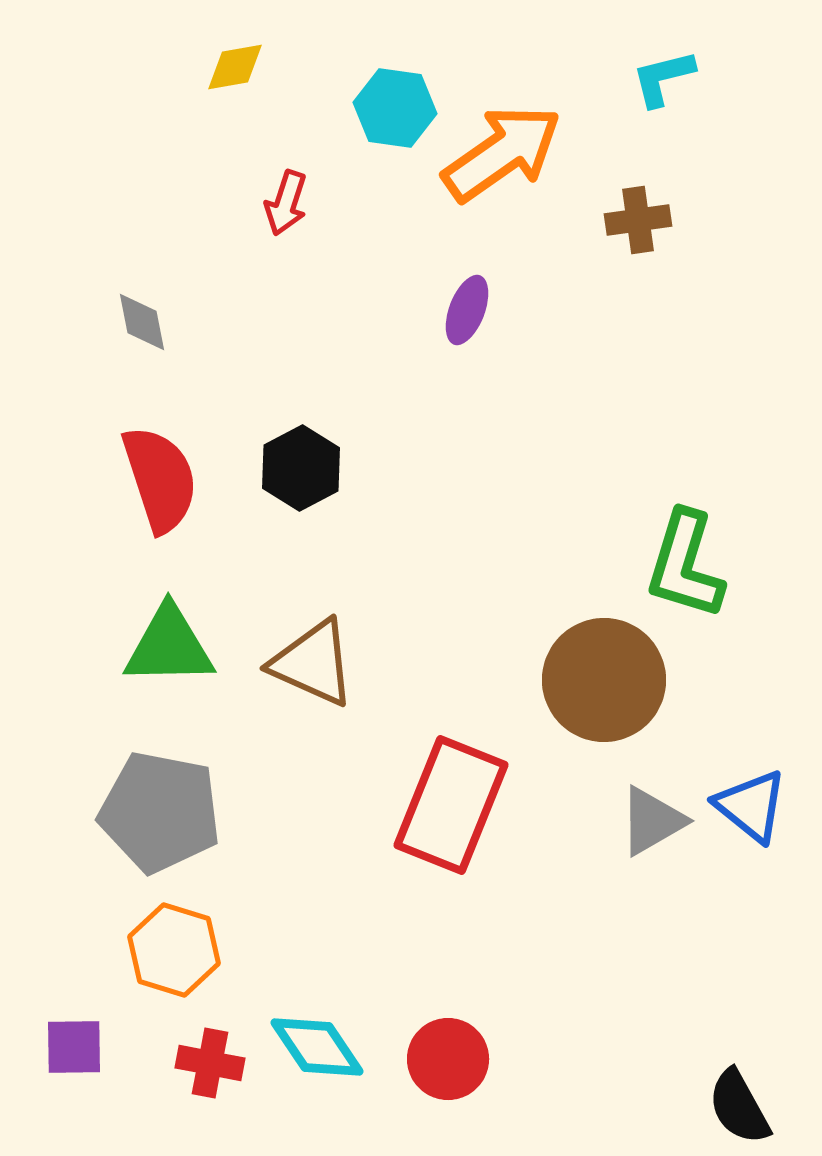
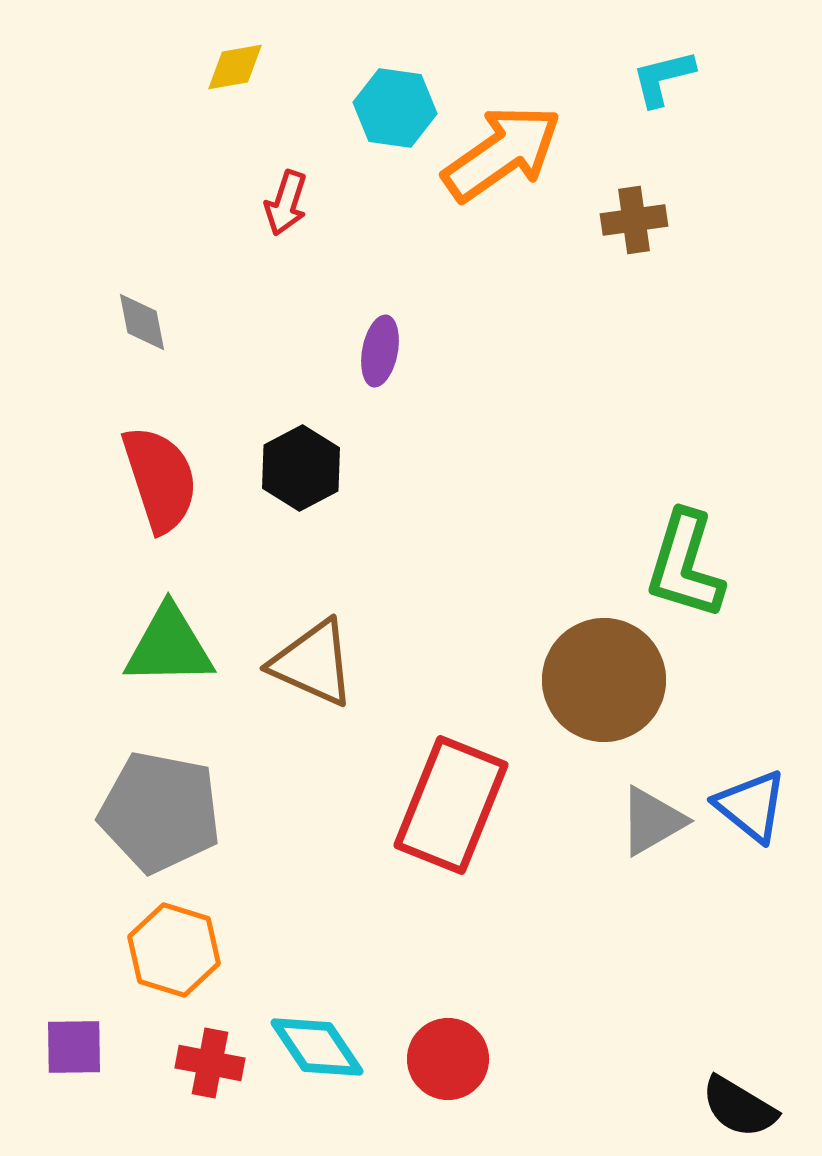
brown cross: moved 4 px left
purple ellipse: moved 87 px left, 41 px down; rotated 10 degrees counterclockwise
black semicircle: rotated 30 degrees counterclockwise
